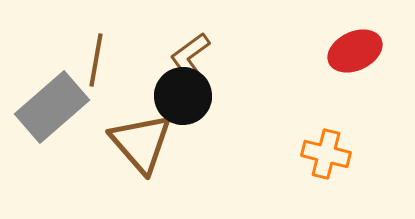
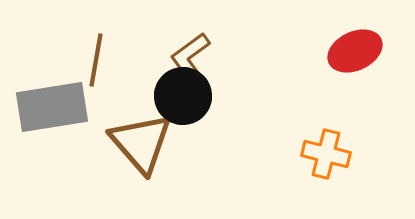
gray rectangle: rotated 32 degrees clockwise
